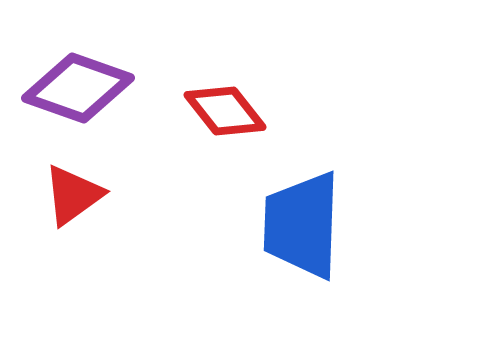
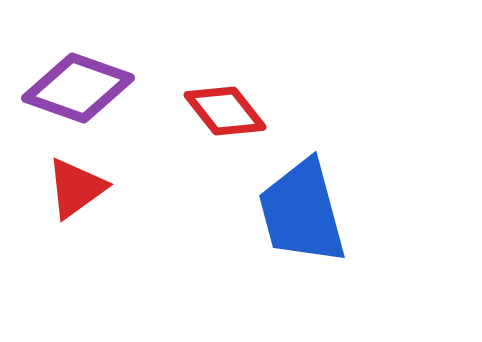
red triangle: moved 3 px right, 7 px up
blue trapezoid: moved 13 px up; rotated 17 degrees counterclockwise
